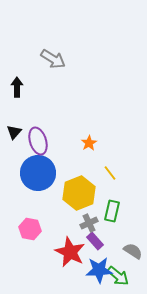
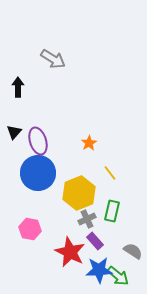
black arrow: moved 1 px right
gray cross: moved 2 px left, 4 px up
